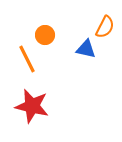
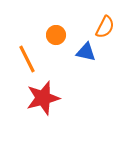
orange circle: moved 11 px right
blue triangle: moved 3 px down
red star: moved 11 px right, 8 px up; rotated 28 degrees counterclockwise
